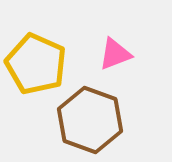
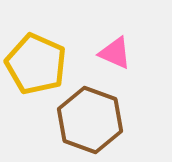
pink triangle: moved 1 px up; rotated 45 degrees clockwise
